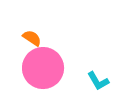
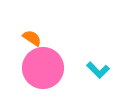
cyan L-shape: moved 11 px up; rotated 15 degrees counterclockwise
